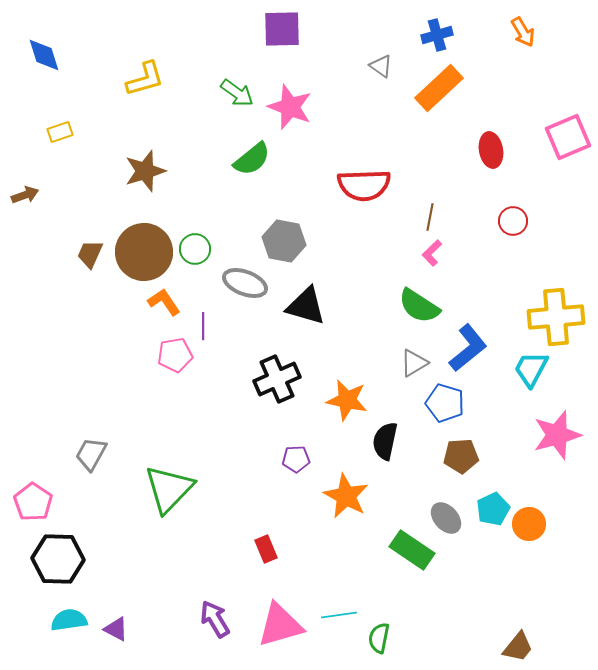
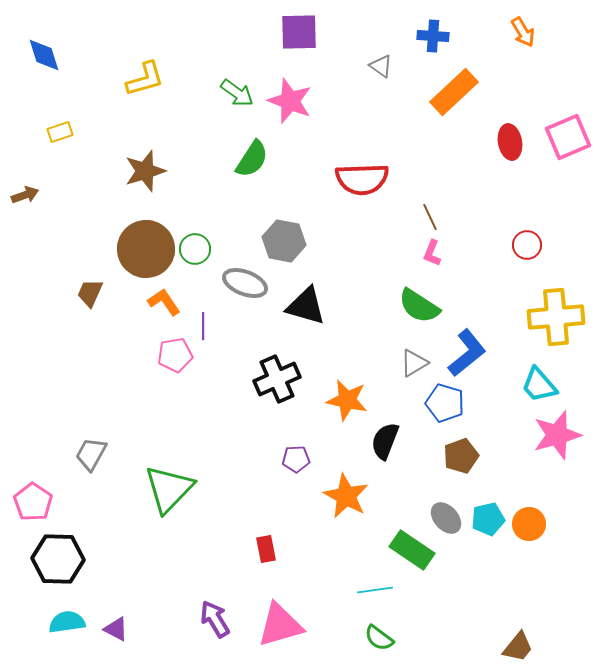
purple square at (282, 29): moved 17 px right, 3 px down
blue cross at (437, 35): moved 4 px left, 1 px down; rotated 20 degrees clockwise
orange rectangle at (439, 88): moved 15 px right, 4 px down
pink star at (290, 107): moved 6 px up
red ellipse at (491, 150): moved 19 px right, 8 px up
green semicircle at (252, 159): rotated 18 degrees counterclockwise
red semicircle at (364, 185): moved 2 px left, 6 px up
brown line at (430, 217): rotated 36 degrees counterclockwise
red circle at (513, 221): moved 14 px right, 24 px down
brown circle at (144, 252): moved 2 px right, 3 px up
pink L-shape at (432, 253): rotated 24 degrees counterclockwise
brown trapezoid at (90, 254): moved 39 px down
blue L-shape at (468, 348): moved 1 px left, 5 px down
cyan trapezoid at (531, 369): moved 8 px right, 16 px down; rotated 69 degrees counterclockwise
black semicircle at (385, 441): rotated 9 degrees clockwise
brown pentagon at (461, 456): rotated 16 degrees counterclockwise
cyan pentagon at (493, 509): moved 5 px left, 10 px down; rotated 12 degrees clockwise
red rectangle at (266, 549): rotated 12 degrees clockwise
cyan line at (339, 615): moved 36 px right, 25 px up
cyan semicircle at (69, 620): moved 2 px left, 2 px down
green semicircle at (379, 638): rotated 64 degrees counterclockwise
